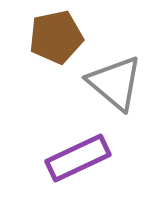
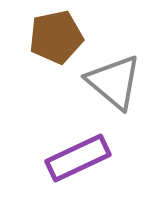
gray triangle: moved 1 px left, 1 px up
